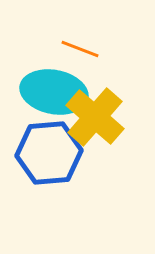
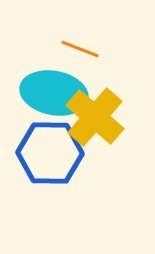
cyan ellipse: moved 1 px down
blue hexagon: moved 1 px right; rotated 6 degrees clockwise
